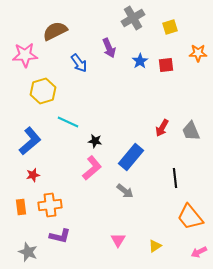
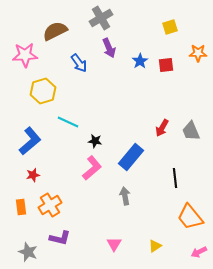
gray cross: moved 32 px left
gray arrow: moved 5 px down; rotated 138 degrees counterclockwise
orange cross: rotated 25 degrees counterclockwise
purple L-shape: moved 2 px down
pink triangle: moved 4 px left, 4 px down
